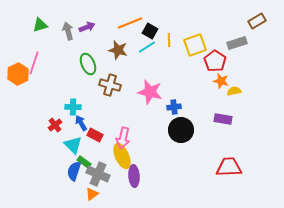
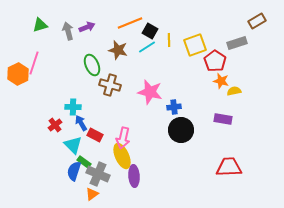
green ellipse: moved 4 px right, 1 px down
